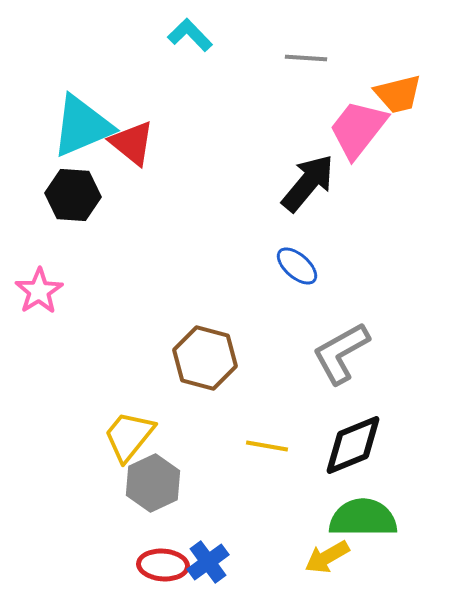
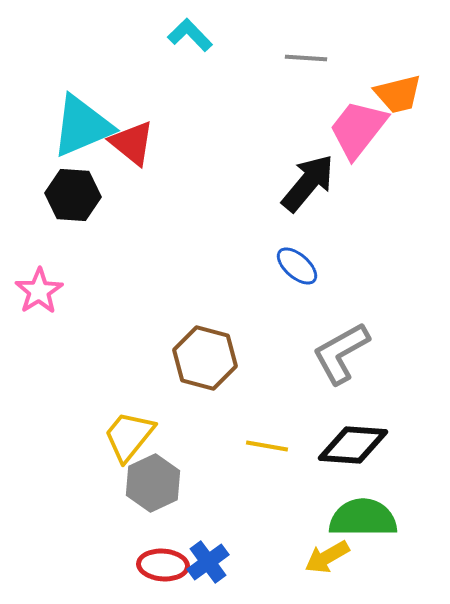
black diamond: rotated 26 degrees clockwise
